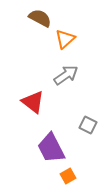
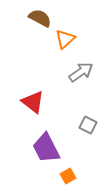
gray arrow: moved 15 px right, 3 px up
purple trapezoid: moved 5 px left
